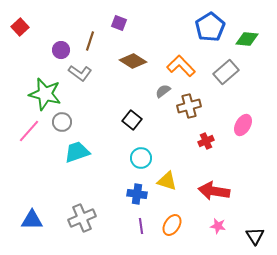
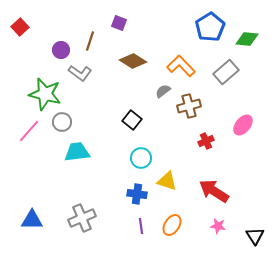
pink ellipse: rotated 10 degrees clockwise
cyan trapezoid: rotated 12 degrees clockwise
red arrow: rotated 24 degrees clockwise
